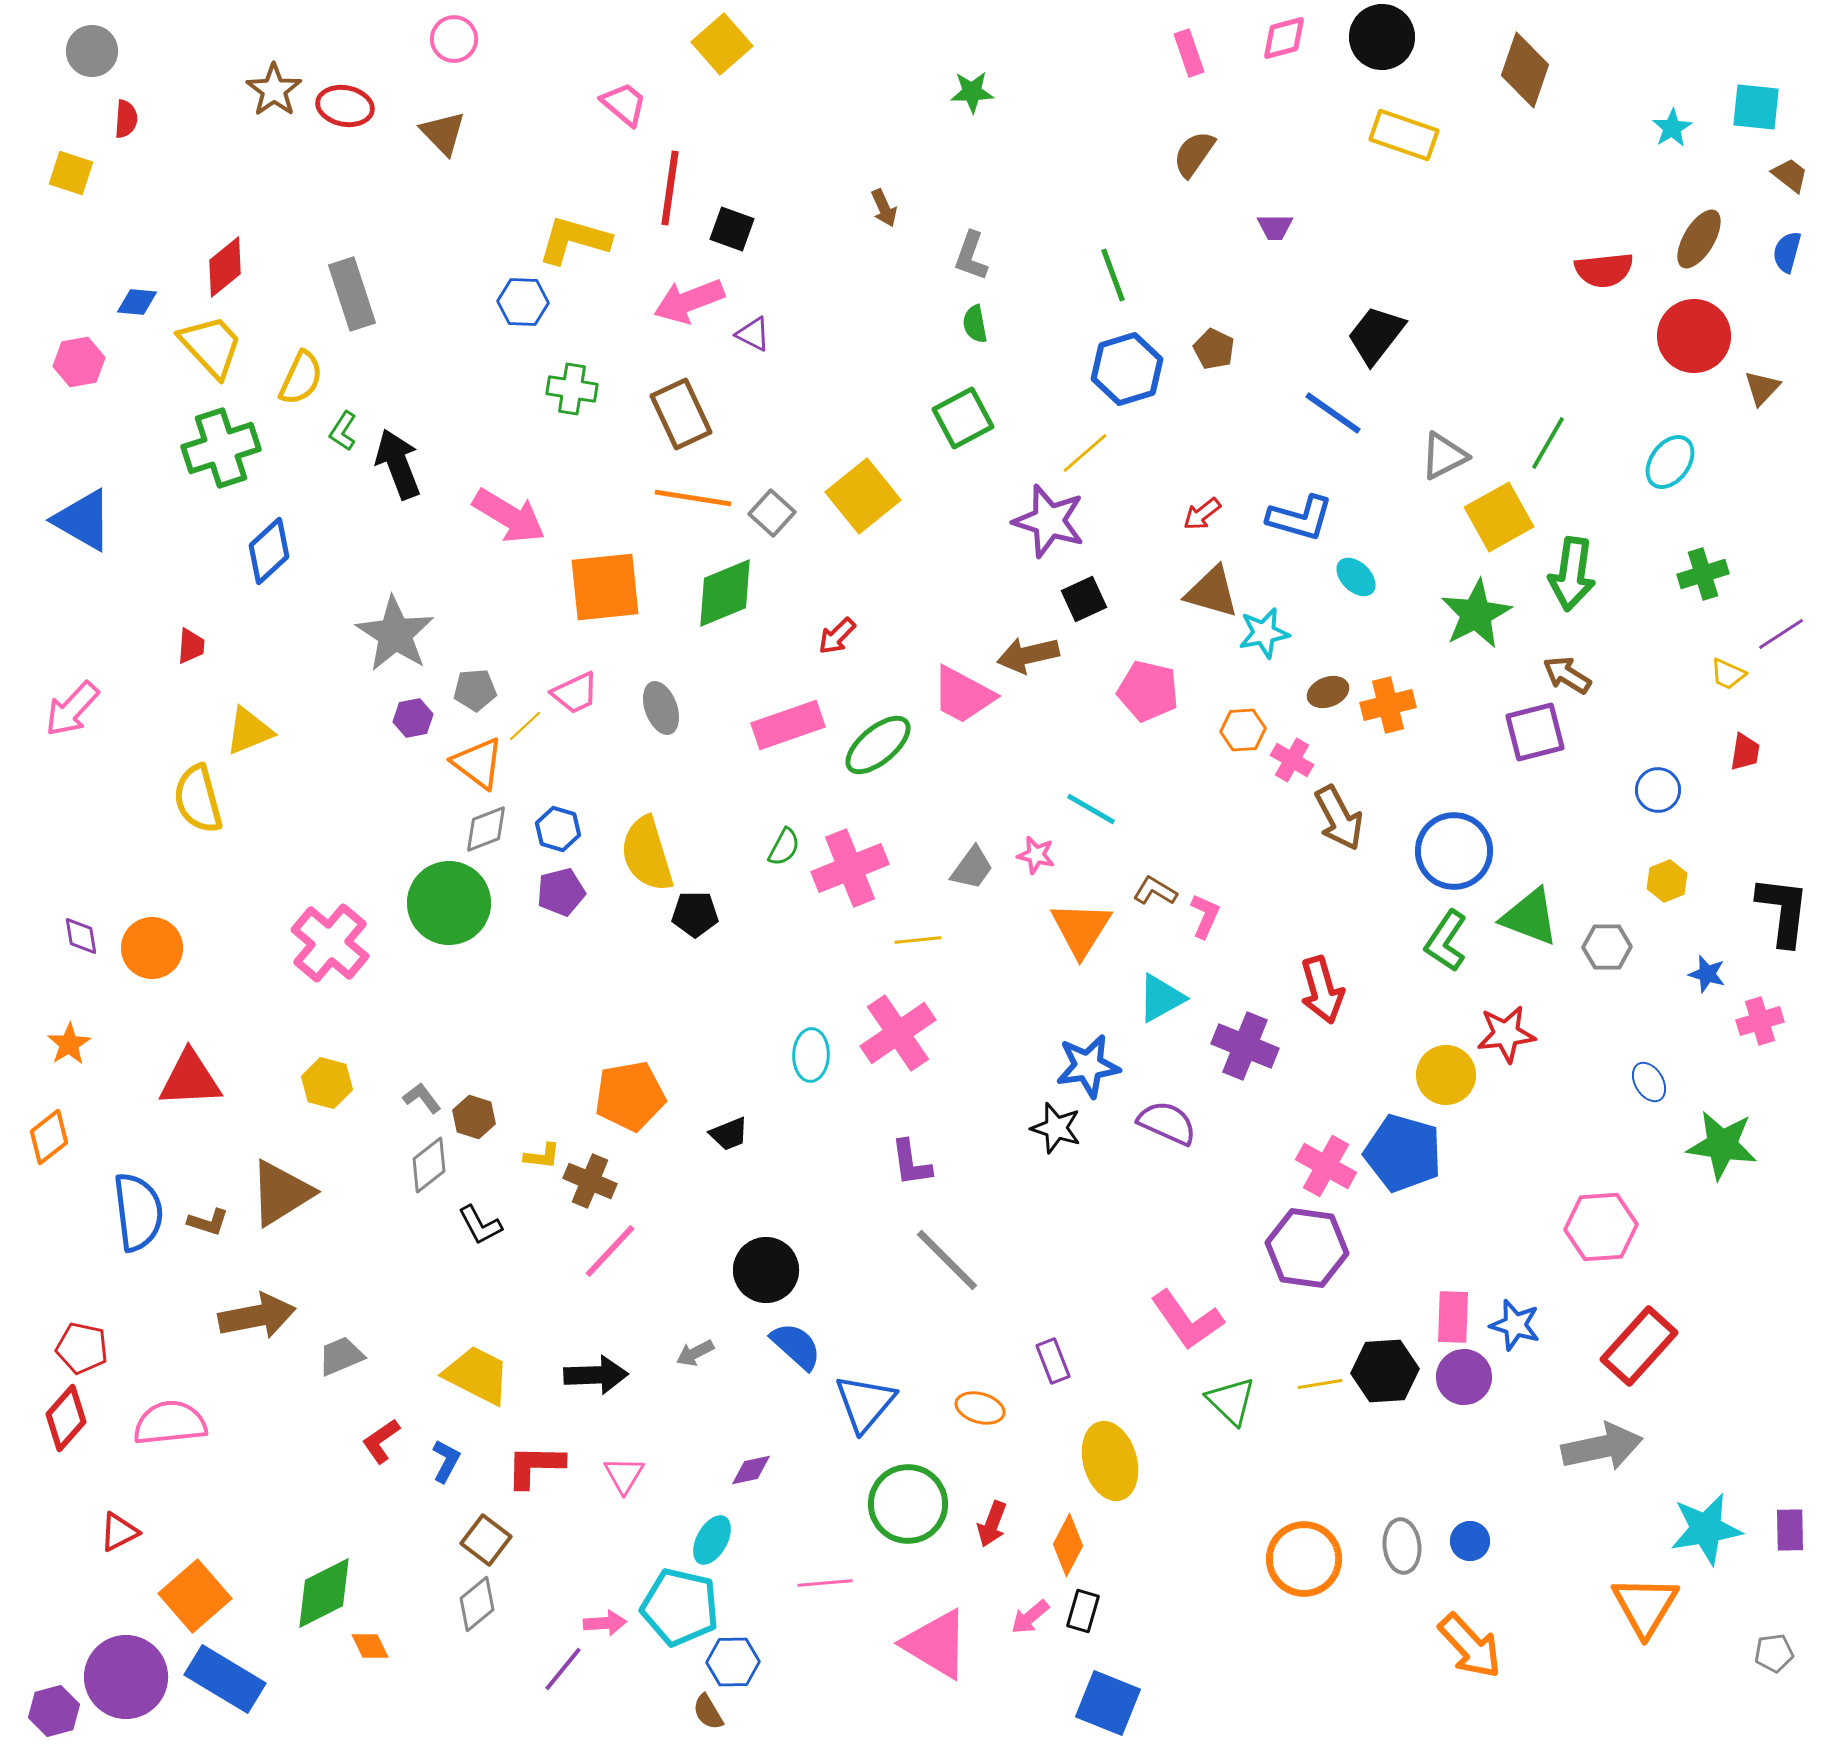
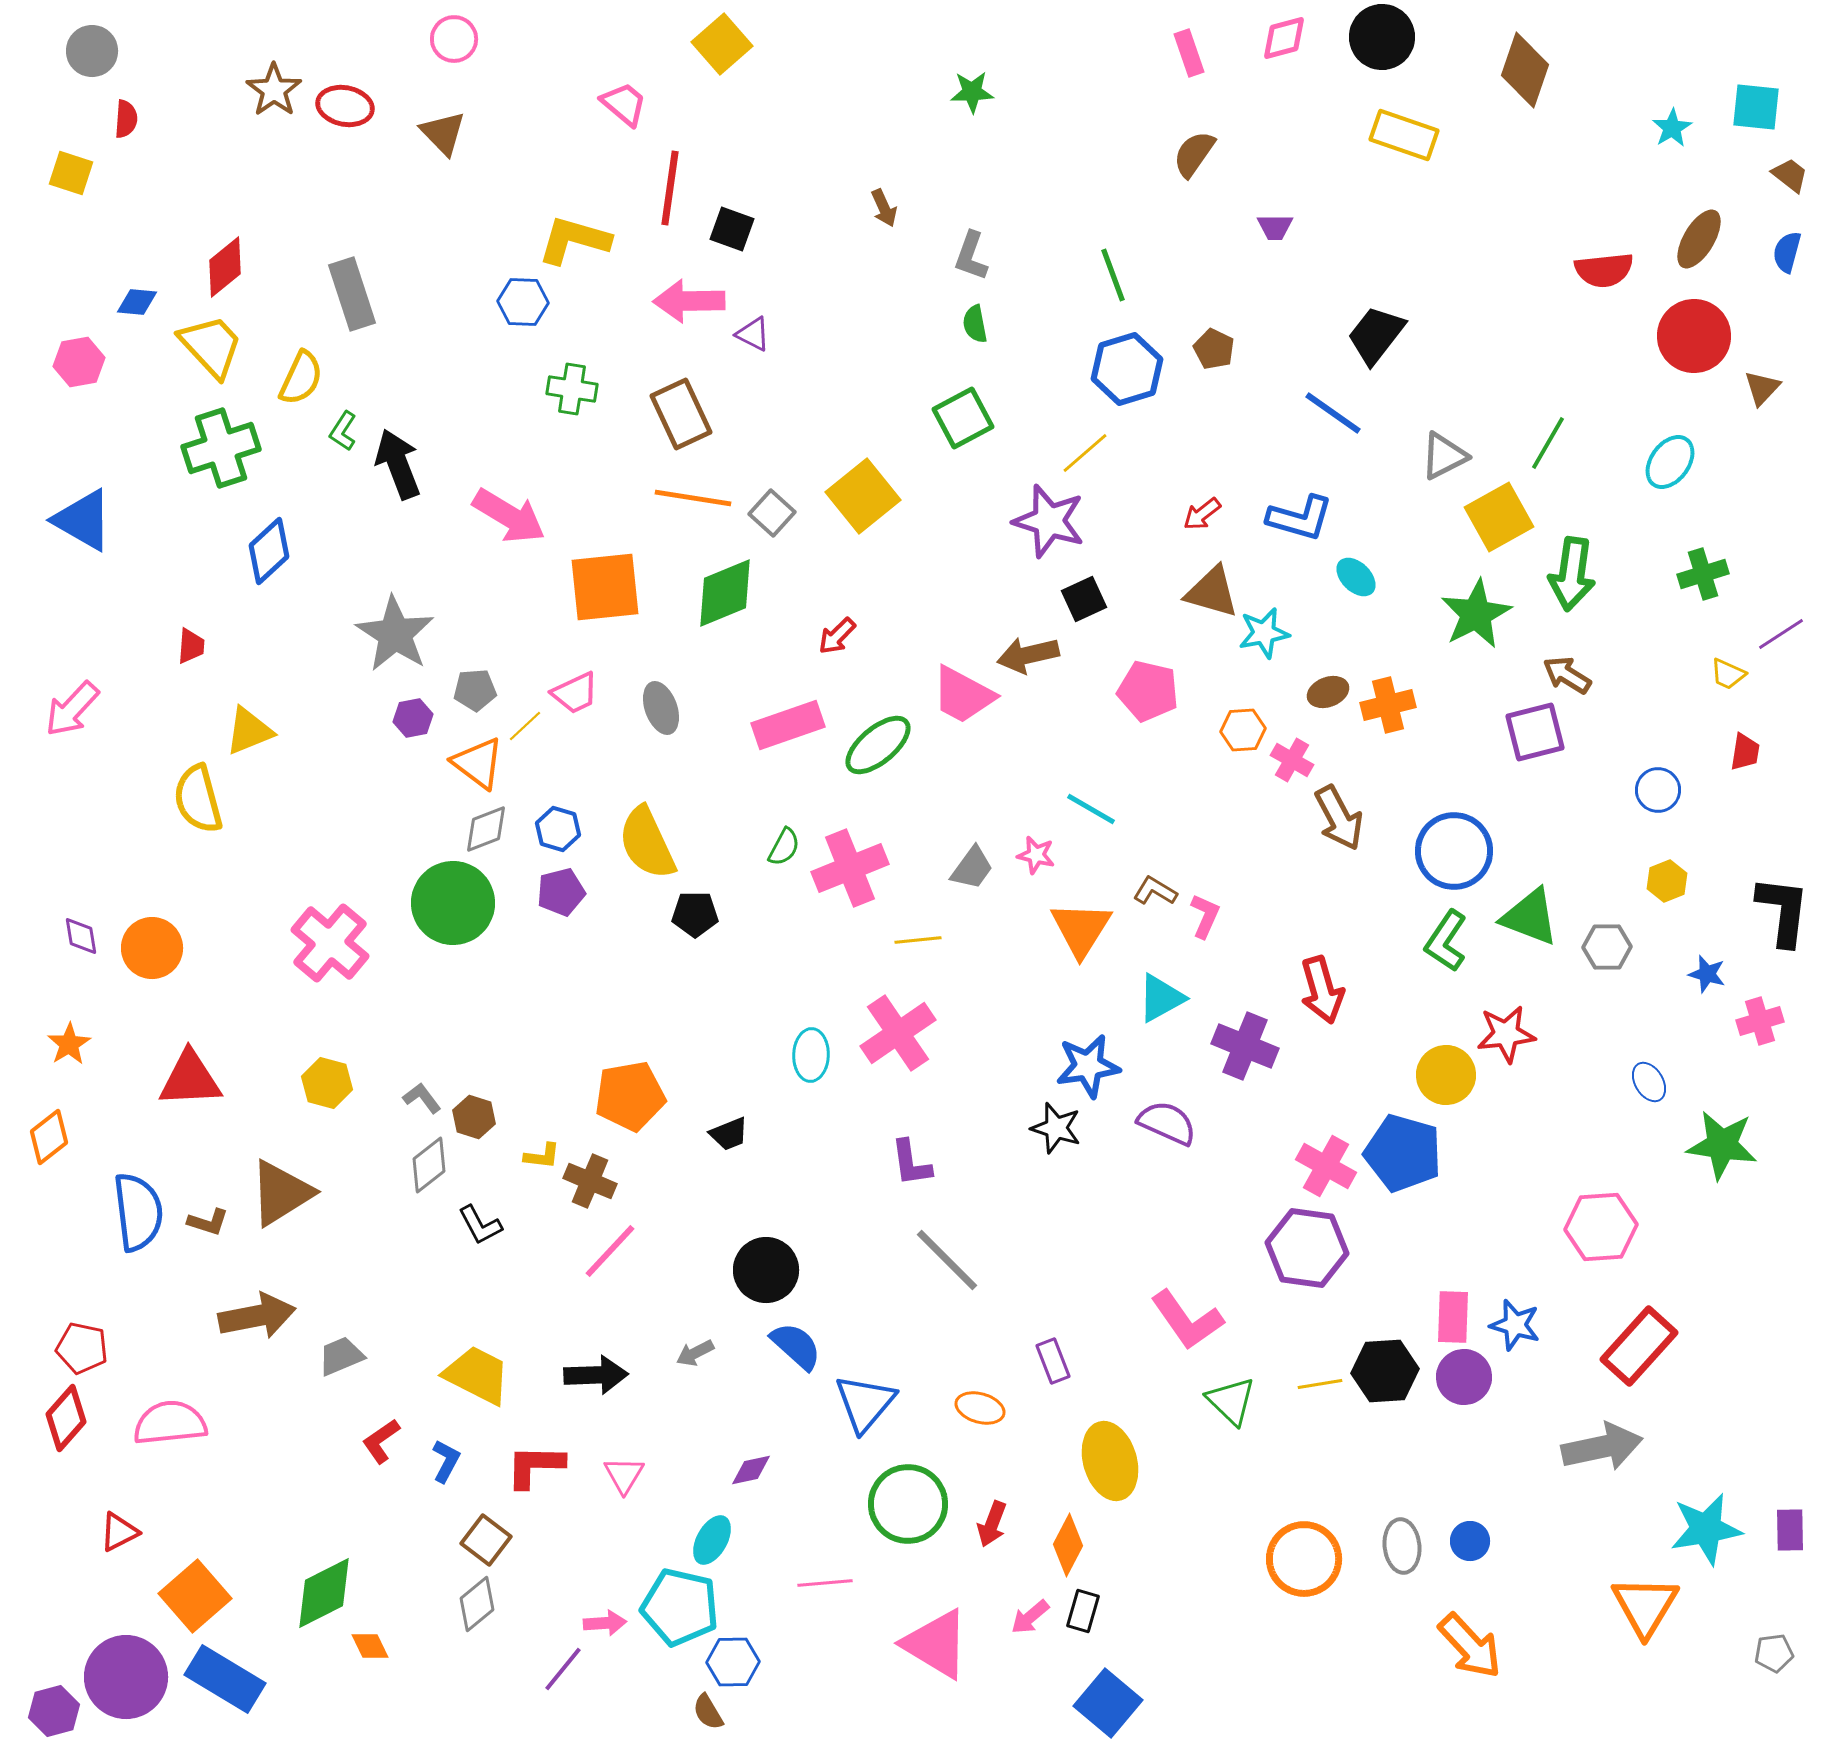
pink arrow at (689, 301): rotated 20 degrees clockwise
yellow semicircle at (647, 854): moved 11 px up; rotated 8 degrees counterclockwise
green circle at (449, 903): moved 4 px right
blue square at (1108, 1703): rotated 18 degrees clockwise
